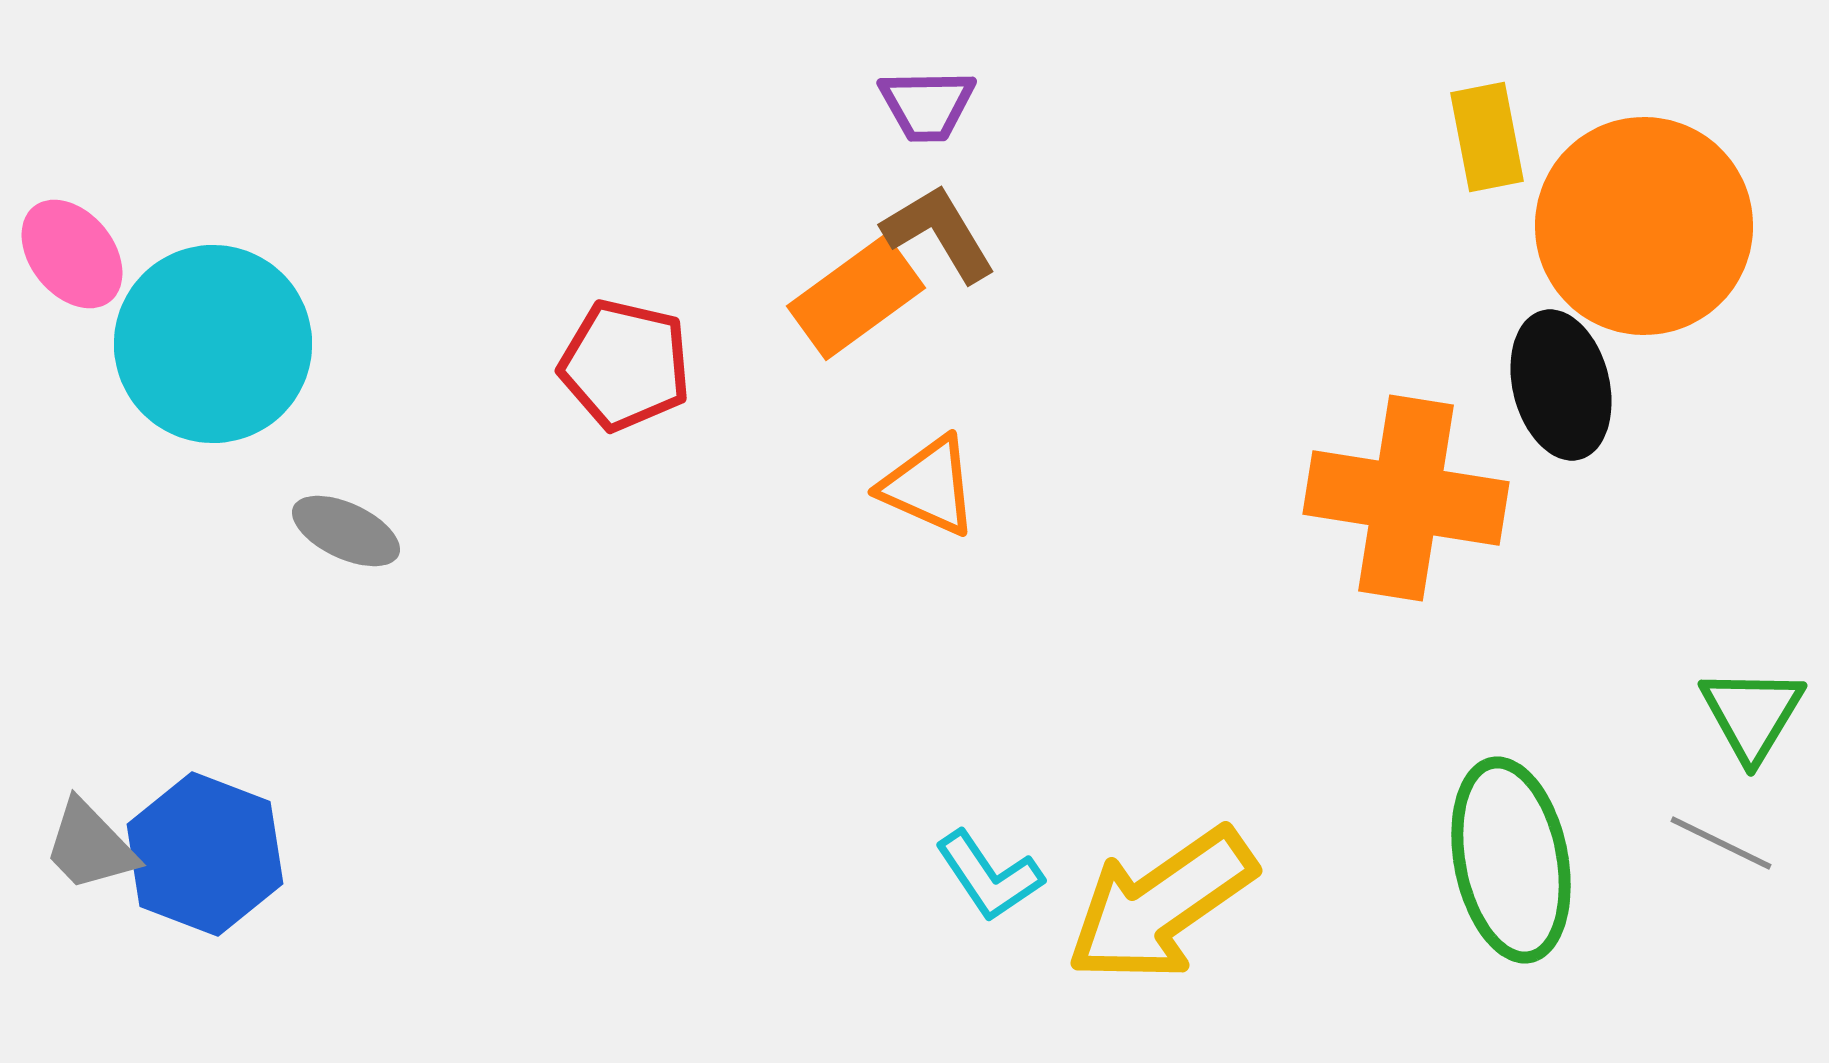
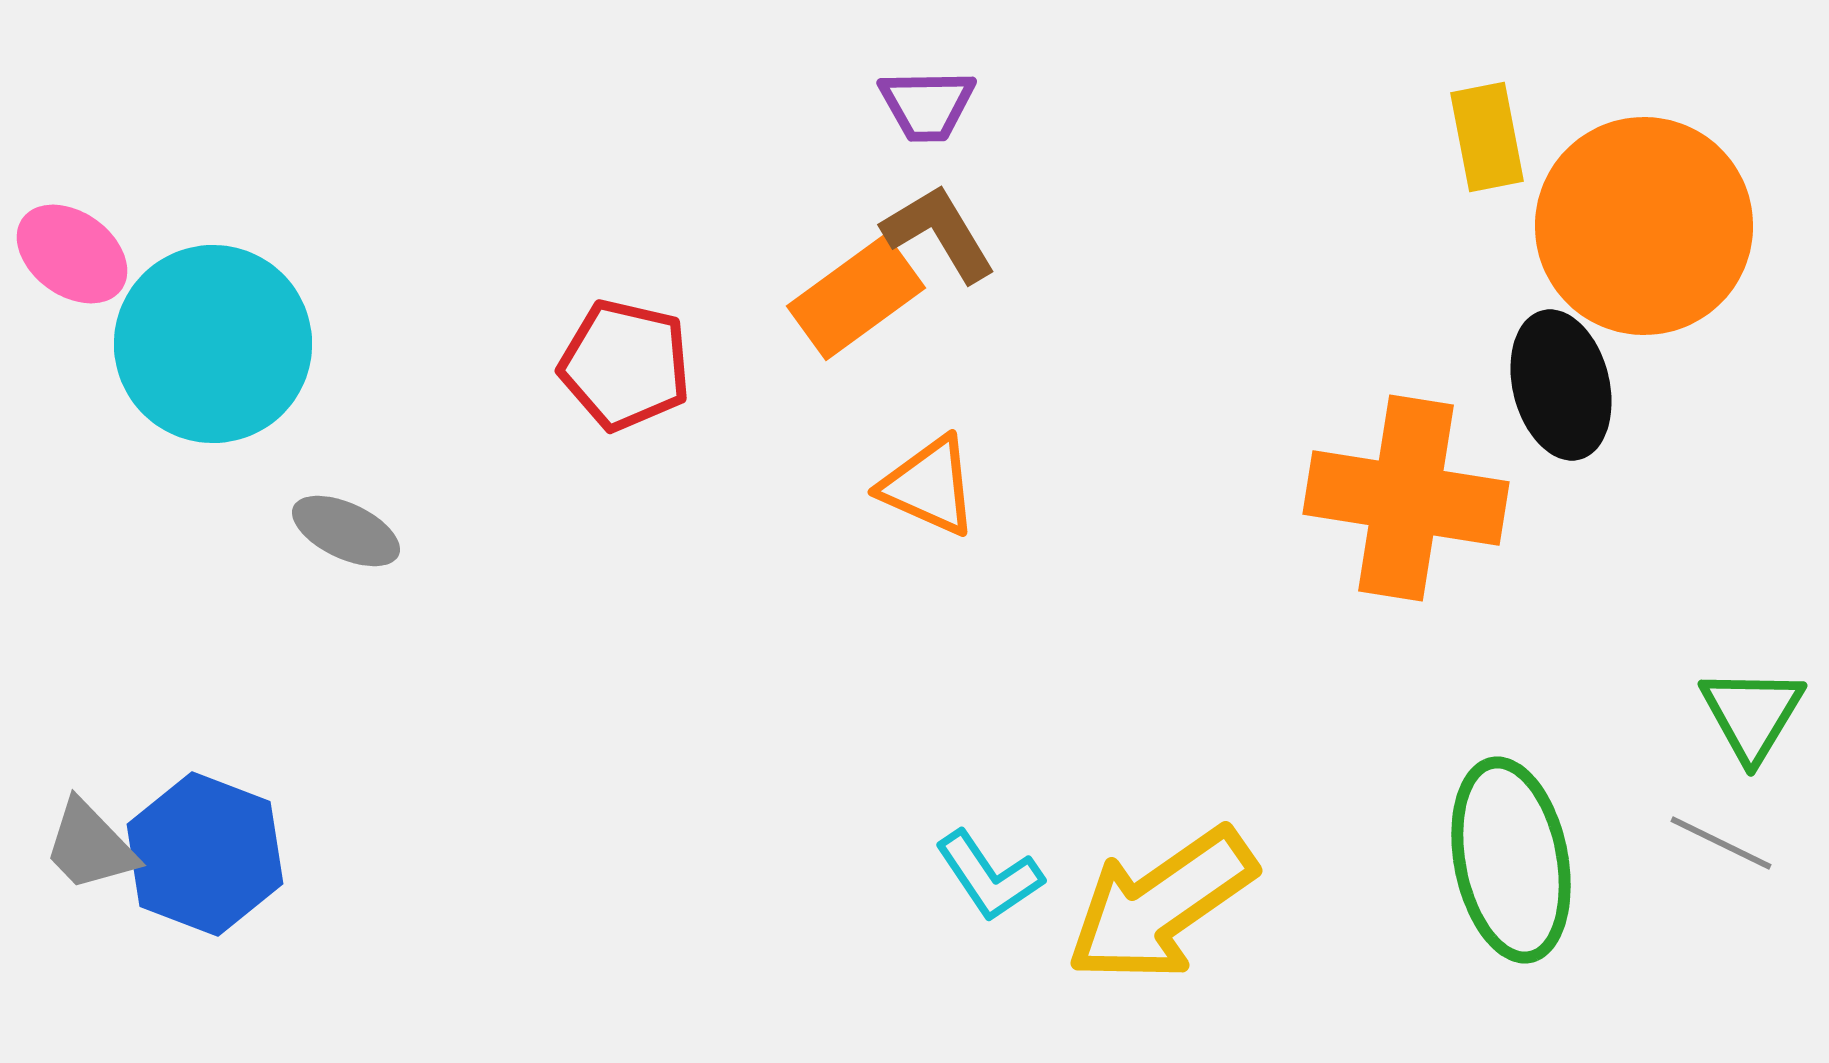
pink ellipse: rotated 15 degrees counterclockwise
